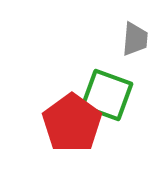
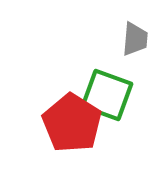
red pentagon: rotated 4 degrees counterclockwise
